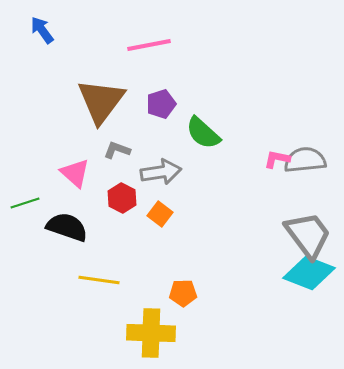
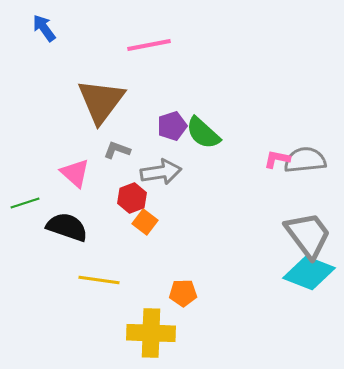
blue arrow: moved 2 px right, 2 px up
purple pentagon: moved 11 px right, 22 px down
red hexagon: moved 10 px right; rotated 12 degrees clockwise
orange square: moved 15 px left, 8 px down
